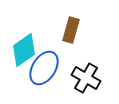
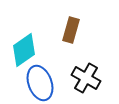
blue ellipse: moved 4 px left, 15 px down; rotated 52 degrees counterclockwise
